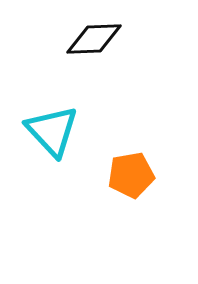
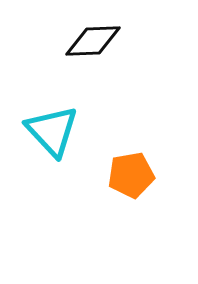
black diamond: moved 1 px left, 2 px down
